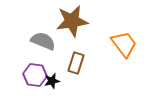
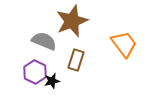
brown star: rotated 12 degrees counterclockwise
gray semicircle: moved 1 px right
brown rectangle: moved 3 px up
purple hexagon: moved 3 px up; rotated 20 degrees clockwise
